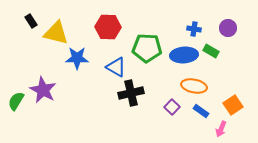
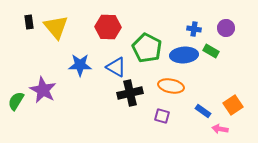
black rectangle: moved 2 px left, 1 px down; rotated 24 degrees clockwise
purple circle: moved 2 px left
yellow triangle: moved 6 px up; rotated 36 degrees clockwise
green pentagon: rotated 24 degrees clockwise
blue star: moved 3 px right, 7 px down
orange ellipse: moved 23 px left
black cross: moved 1 px left
purple square: moved 10 px left, 9 px down; rotated 28 degrees counterclockwise
blue rectangle: moved 2 px right
pink arrow: moved 1 px left; rotated 77 degrees clockwise
